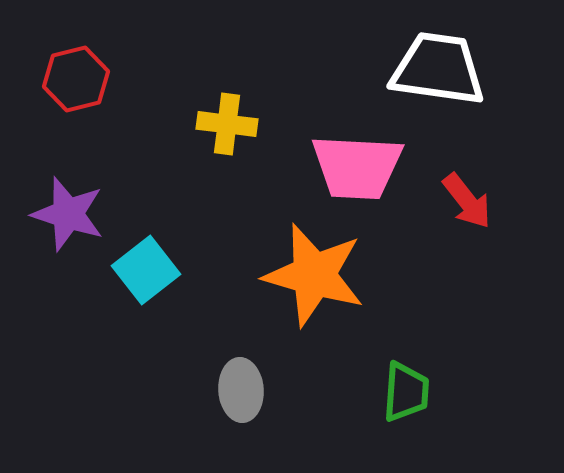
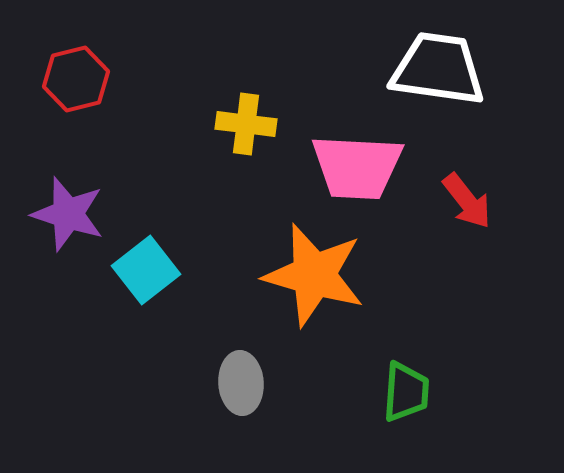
yellow cross: moved 19 px right
gray ellipse: moved 7 px up
